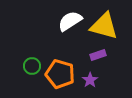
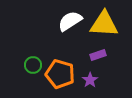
yellow triangle: moved 2 px up; rotated 12 degrees counterclockwise
green circle: moved 1 px right, 1 px up
